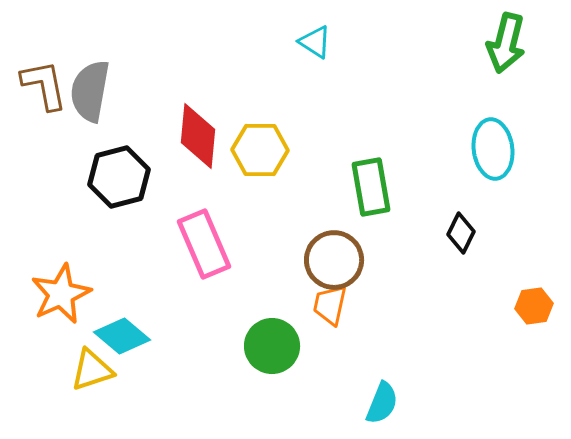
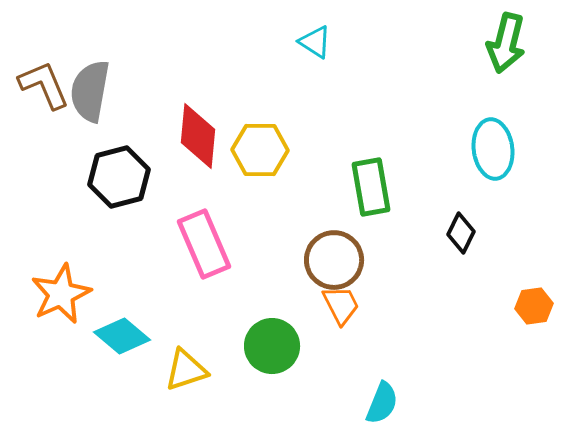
brown L-shape: rotated 12 degrees counterclockwise
orange trapezoid: moved 11 px right; rotated 141 degrees clockwise
yellow triangle: moved 94 px right
